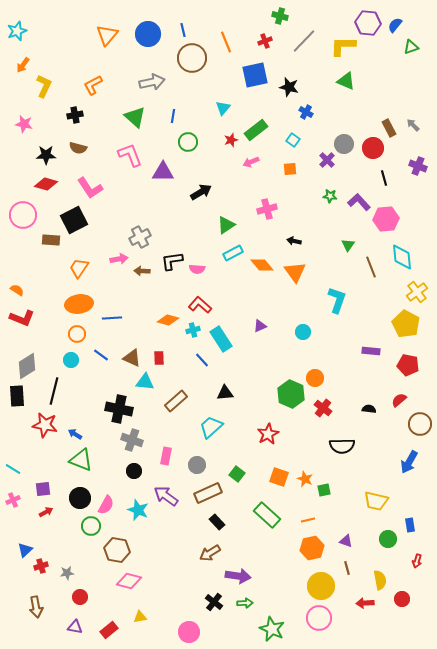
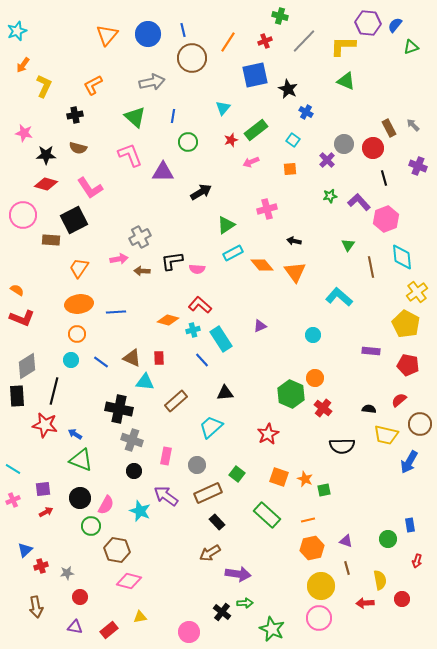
orange line at (226, 42): moved 2 px right; rotated 55 degrees clockwise
black star at (289, 87): moved 1 px left, 2 px down; rotated 12 degrees clockwise
pink star at (24, 124): moved 9 px down
green star at (330, 196): rotated 16 degrees counterclockwise
pink hexagon at (386, 219): rotated 15 degrees counterclockwise
brown line at (371, 267): rotated 10 degrees clockwise
cyan L-shape at (337, 300): moved 2 px right, 3 px up; rotated 68 degrees counterclockwise
blue line at (112, 318): moved 4 px right, 6 px up
cyan circle at (303, 332): moved 10 px right, 3 px down
blue line at (101, 355): moved 7 px down
yellow trapezoid at (376, 501): moved 10 px right, 66 px up
cyan star at (138, 510): moved 2 px right, 1 px down
purple arrow at (238, 576): moved 2 px up
black cross at (214, 602): moved 8 px right, 10 px down
